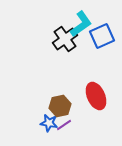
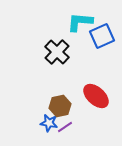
cyan L-shape: moved 1 px left, 2 px up; rotated 140 degrees counterclockwise
black cross: moved 8 px left, 13 px down; rotated 10 degrees counterclockwise
red ellipse: rotated 24 degrees counterclockwise
purple line: moved 1 px right, 2 px down
